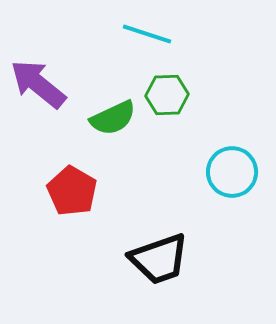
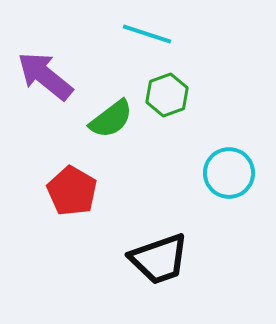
purple arrow: moved 7 px right, 8 px up
green hexagon: rotated 18 degrees counterclockwise
green semicircle: moved 2 px left, 1 px down; rotated 12 degrees counterclockwise
cyan circle: moved 3 px left, 1 px down
